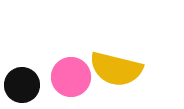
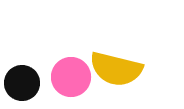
black circle: moved 2 px up
